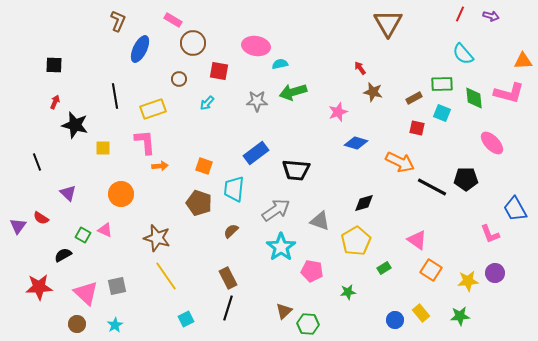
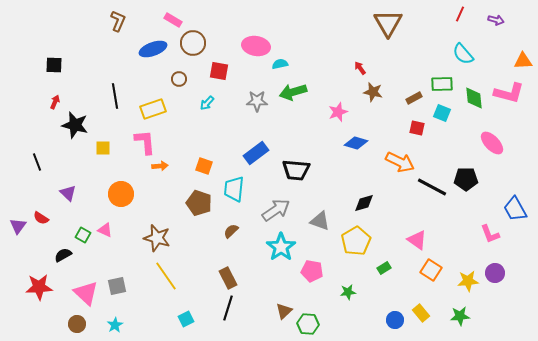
purple arrow at (491, 16): moved 5 px right, 4 px down
blue ellipse at (140, 49): moved 13 px right; rotated 44 degrees clockwise
